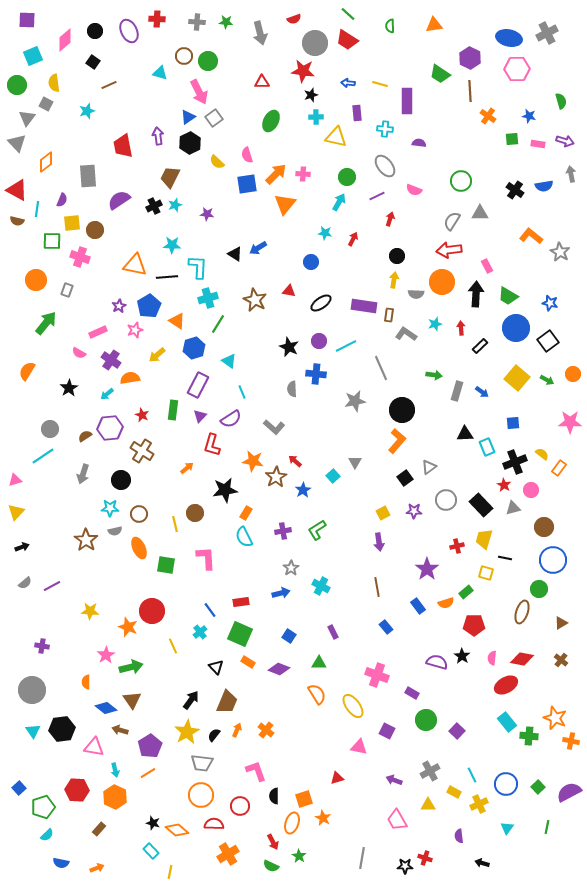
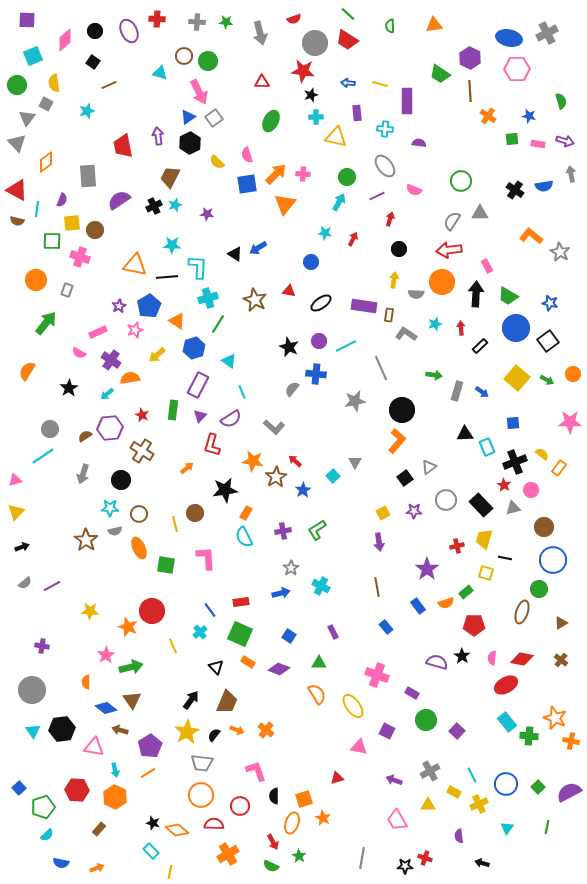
black circle at (397, 256): moved 2 px right, 7 px up
gray semicircle at (292, 389): rotated 42 degrees clockwise
orange arrow at (237, 730): rotated 88 degrees clockwise
